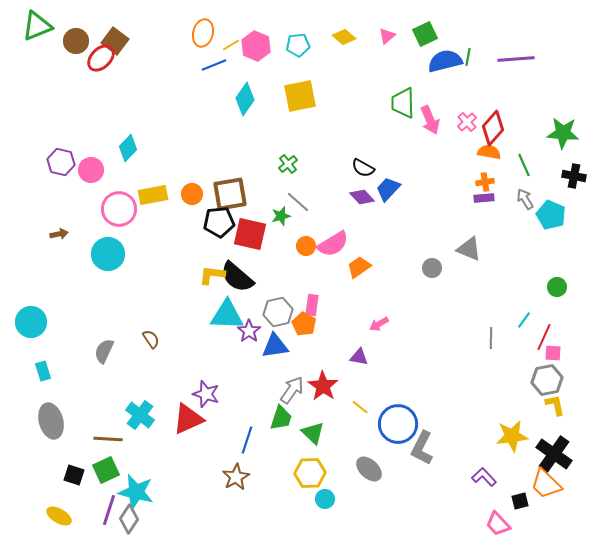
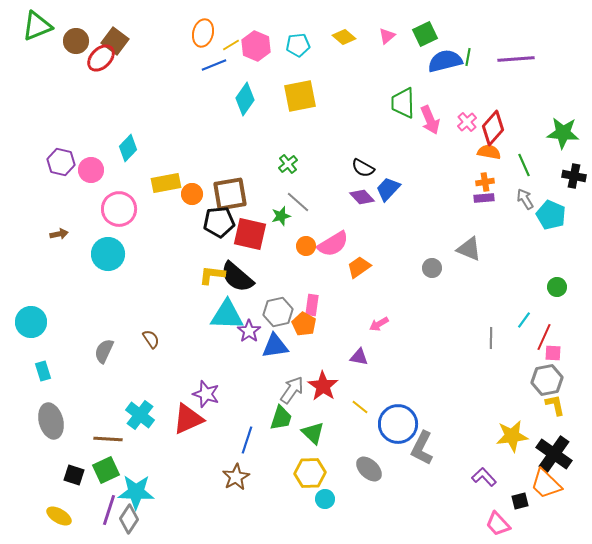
yellow rectangle at (153, 195): moved 13 px right, 12 px up
cyan star at (136, 492): rotated 12 degrees counterclockwise
